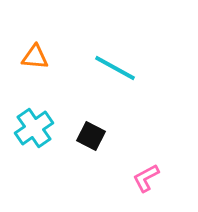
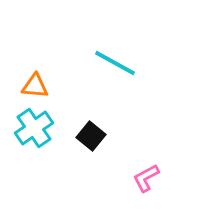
orange triangle: moved 29 px down
cyan line: moved 5 px up
black square: rotated 12 degrees clockwise
